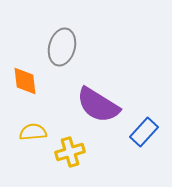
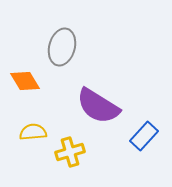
orange diamond: rotated 24 degrees counterclockwise
purple semicircle: moved 1 px down
blue rectangle: moved 4 px down
